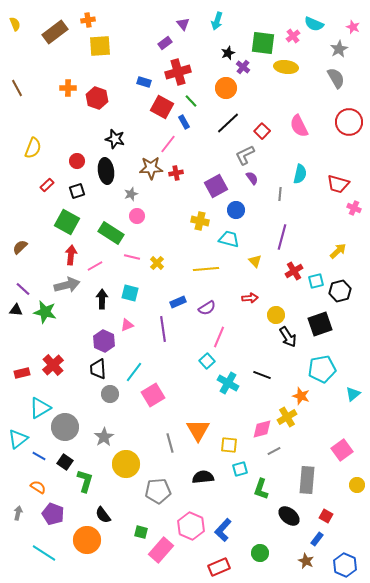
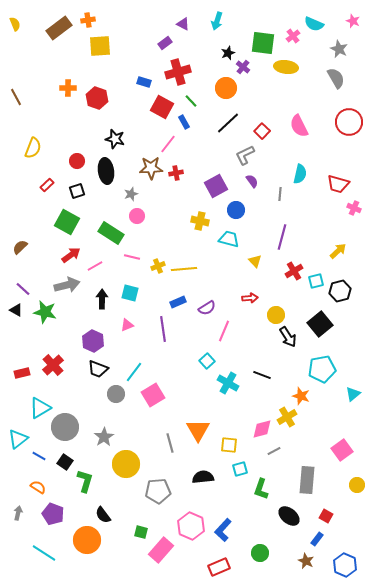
purple triangle at (183, 24): rotated 24 degrees counterclockwise
pink star at (353, 27): moved 6 px up
brown rectangle at (55, 32): moved 4 px right, 4 px up
gray star at (339, 49): rotated 18 degrees counterclockwise
brown line at (17, 88): moved 1 px left, 9 px down
purple semicircle at (252, 178): moved 3 px down
red arrow at (71, 255): rotated 48 degrees clockwise
yellow cross at (157, 263): moved 1 px right, 3 px down; rotated 24 degrees clockwise
yellow line at (206, 269): moved 22 px left
black triangle at (16, 310): rotated 24 degrees clockwise
black square at (320, 324): rotated 20 degrees counterclockwise
pink line at (219, 337): moved 5 px right, 6 px up
purple hexagon at (104, 341): moved 11 px left
black trapezoid at (98, 369): rotated 65 degrees counterclockwise
gray circle at (110, 394): moved 6 px right
